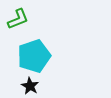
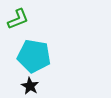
cyan pentagon: rotated 28 degrees clockwise
